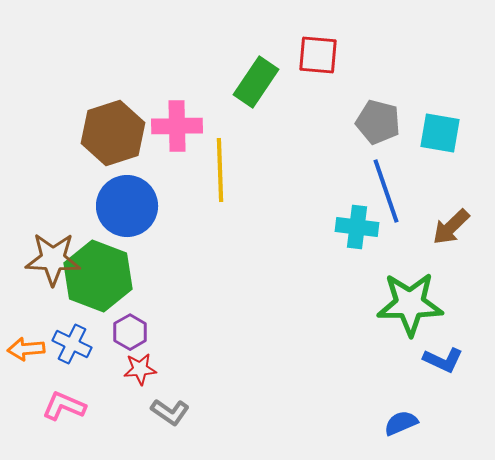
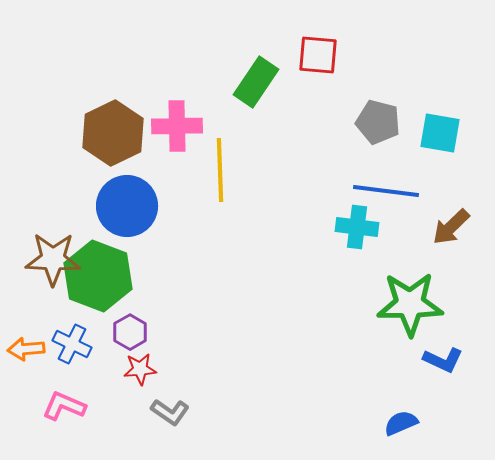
brown hexagon: rotated 8 degrees counterclockwise
blue line: rotated 64 degrees counterclockwise
